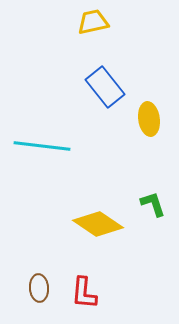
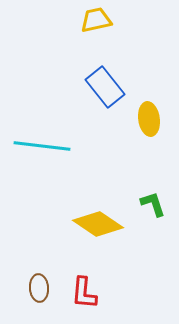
yellow trapezoid: moved 3 px right, 2 px up
